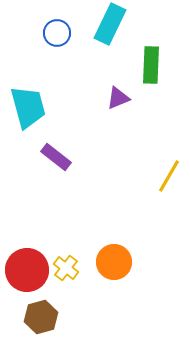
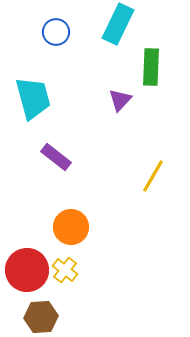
cyan rectangle: moved 8 px right
blue circle: moved 1 px left, 1 px up
green rectangle: moved 2 px down
purple triangle: moved 2 px right, 2 px down; rotated 25 degrees counterclockwise
cyan trapezoid: moved 5 px right, 9 px up
yellow line: moved 16 px left
orange circle: moved 43 px left, 35 px up
yellow cross: moved 1 px left, 2 px down
brown hexagon: rotated 12 degrees clockwise
